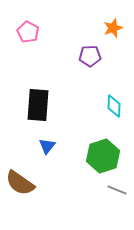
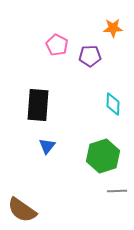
orange star: rotated 18 degrees clockwise
pink pentagon: moved 29 px right, 13 px down
cyan diamond: moved 1 px left, 2 px up
brown semicircle: moved 2 px right, 27 px down
gray line: moved 1 px down; rotated 24 degrees counterclockwise
